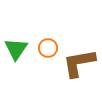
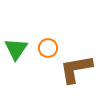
brown L-shape: moved 3 px left, 6 px down
